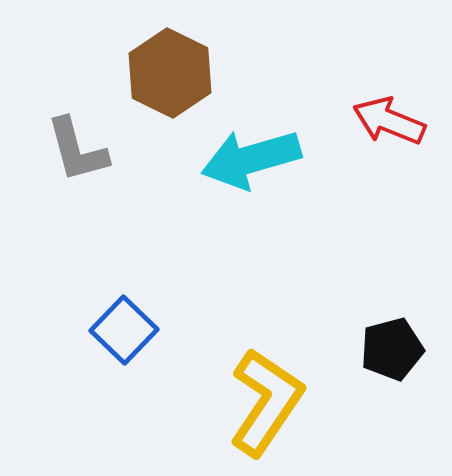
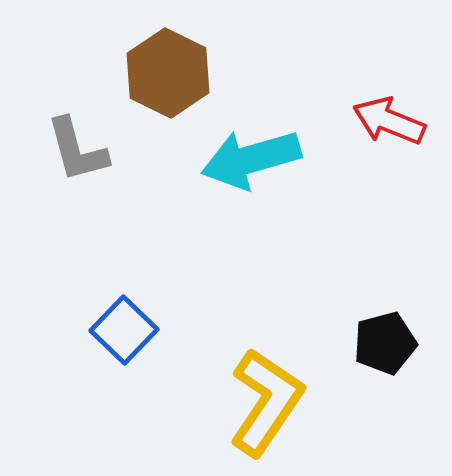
brown hexagon: moved 2 px left
black pentagon: moved 7 px left, 6 px up
